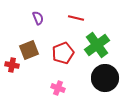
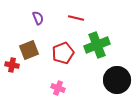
green cross: rotated 15 degrees clockwise
black circle: moved 12 px right, 2 px down
